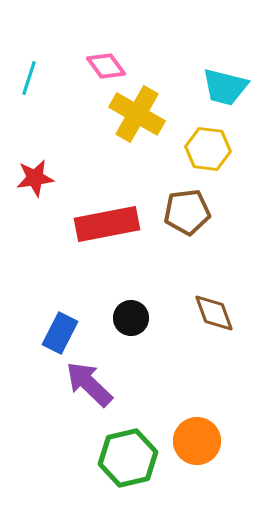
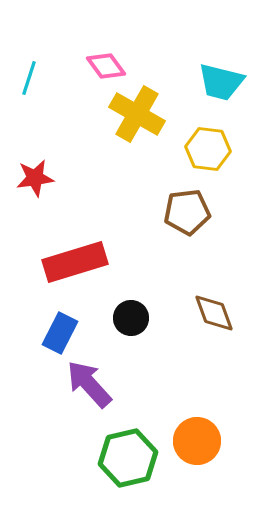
cyan trapezoid: moved 4 px left, 5 px up
red rectangle: moved 32 px left, 38 px down; rotated 6 degrees counterclockwise
purple arrow: rotated 4 degrees clockwise
